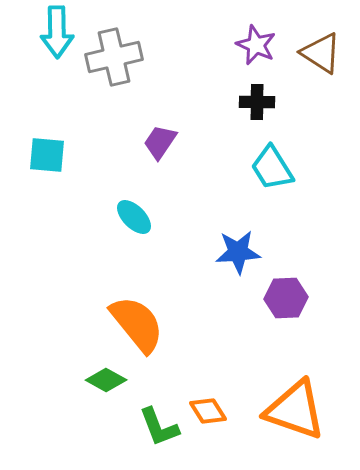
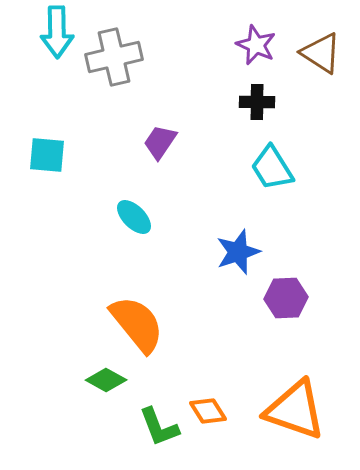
blue star: rotated 15 degrees counterclockwise
